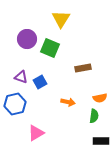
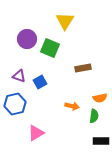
yellow triangle: moved 4 px right, 2 px down
purple triangle: moved 2 px left, 1 px up
orange arrow: moved 4 px right, 4 px down
